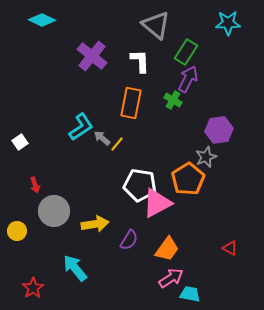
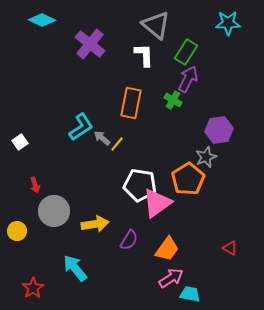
purple cross: moved 2 px left, 12 px up
white L-shape: moved 4 px right, 6 px up
pink triangle: rotated 8 degrees counterclockwise
